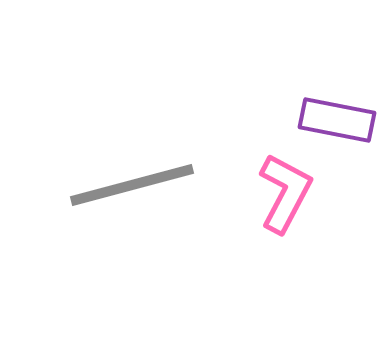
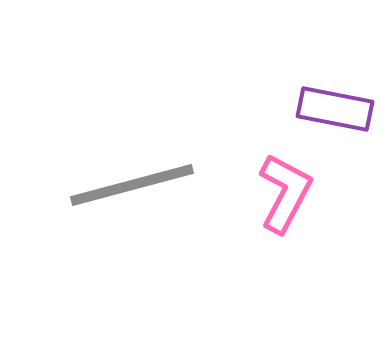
purple rectangle: moved 2 px left, 11 px up
